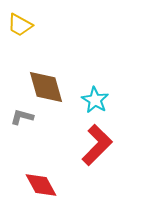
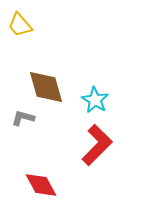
yellow trapezoid: rotated 20 degrees clockwise
gray L-shape: moved 1 px right, 1 px down
